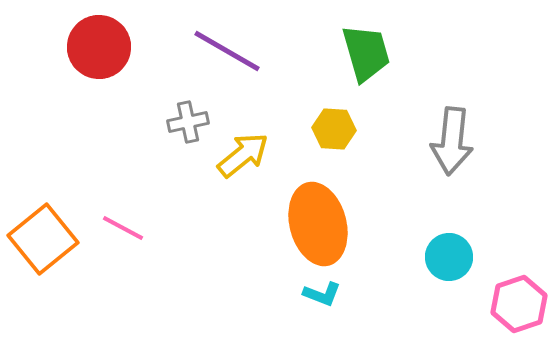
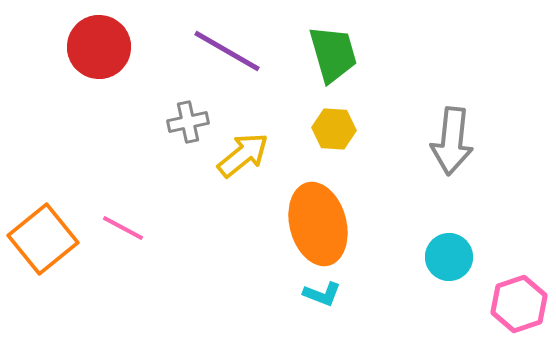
green trapezoid: moved 33 px left, 1 px down
